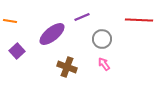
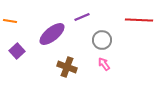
gray circle: moved 1 px down
